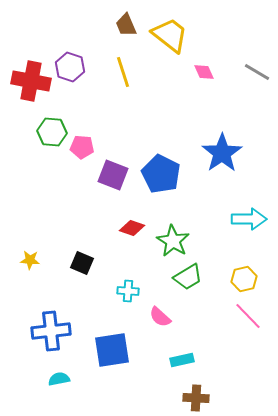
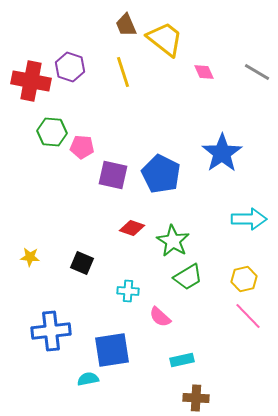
yellow trapezoid: moved 5 px left, 4 px down
purple square: rotated 8 degrees counterclockwise
yellow star: moved 3 px up
cyan semicircle: moved 29 px right
